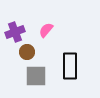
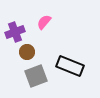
pink semicircle: moved 2 px left, 8 px up
black rectangle: rotated 68 degrees counterclockwise
gray square: rotated 20 degrees counterclockwise
